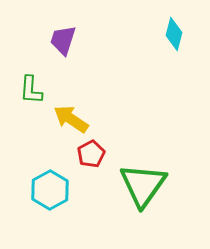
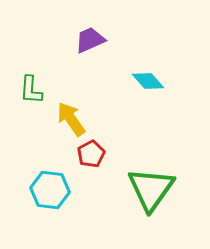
cyan diamond: moved 26 px left, 47 px down; rotated 56 degrees counterclockwise
purple trapezoid: moved 27 px right; rotated 48 degrees clockwise
yellow arrow: rotated 21 degrees clockwise
green triangle: moved 8 px right, 4 px down
cyan hexagon: rotated 24 degrees counterclockwise
